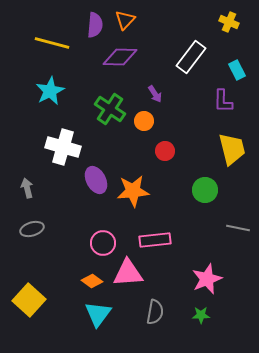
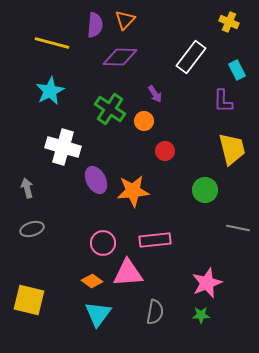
pink star: moved 4 px down
yellow square: rotated 28 degrees counterclockwise
